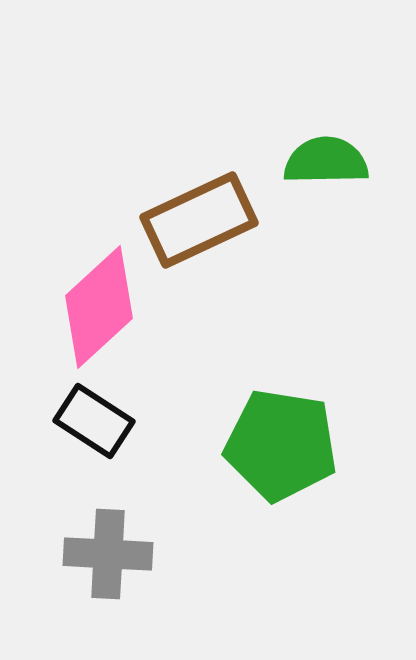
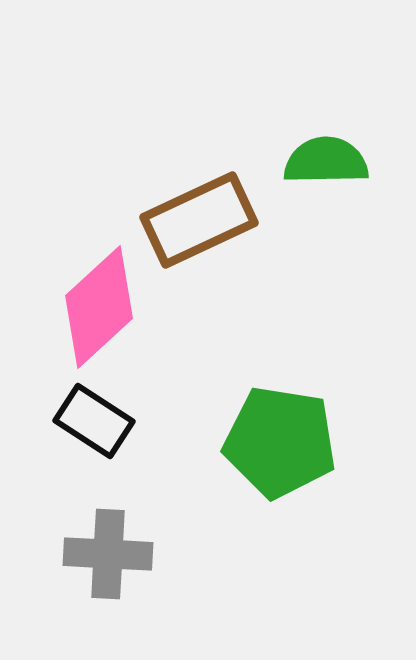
green pentagon: moved 1 px left, 3 px up
